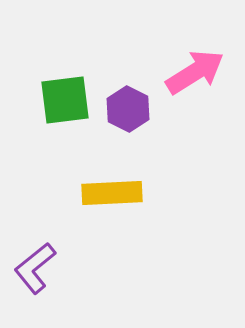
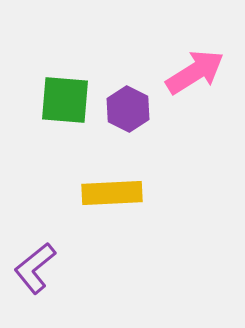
green square: rotated 12 degrees clockwise
